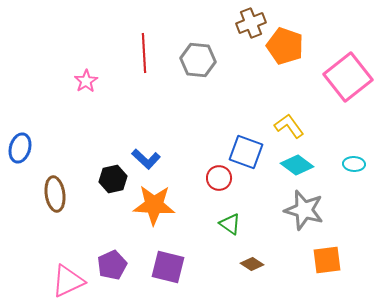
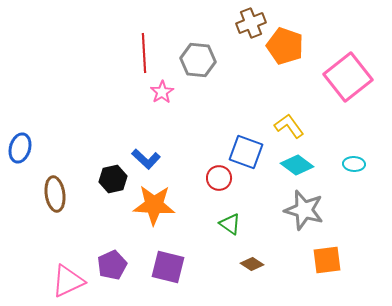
pink star: moved 76 px right, 11 px down
